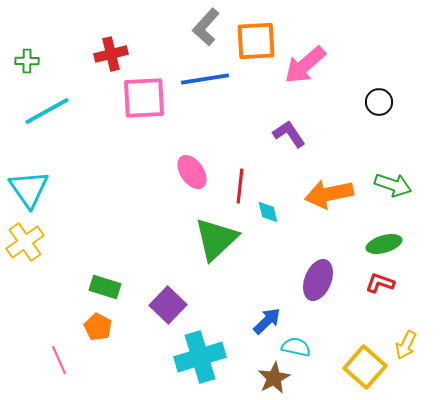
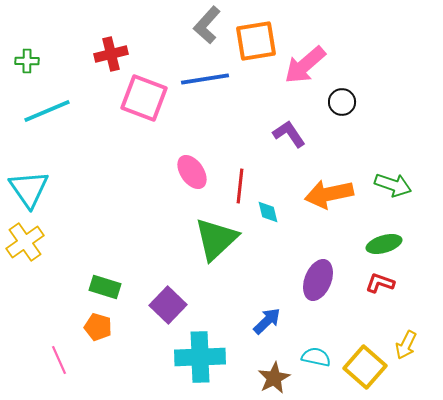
gray L-shape: moved 1 px right, 2 px up
orange square: rotated 6 degrees counterclockwise
pink square: rotated 24 degrees clockwise
black circle: moved 37 px left
cyan line: rotated 6 degrees clockwise
orange pentagon: rotated 12 degrees counterclockwise
cyan semicircle: moved 20 px right, 10 px down
cyan cross: rotated 15 degrees clockwise
